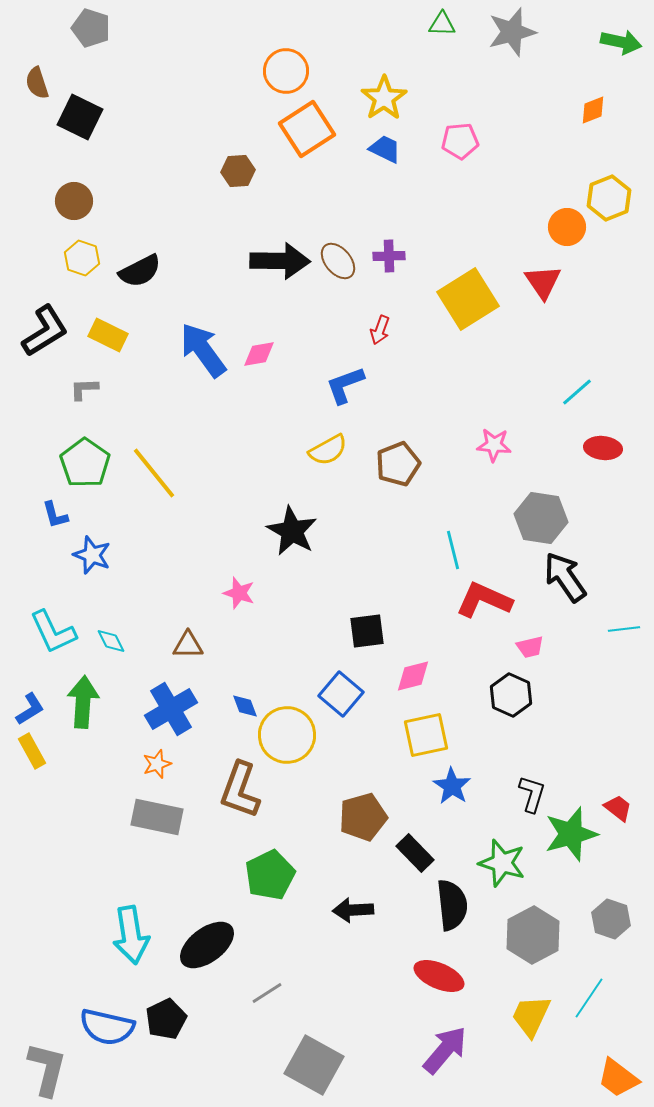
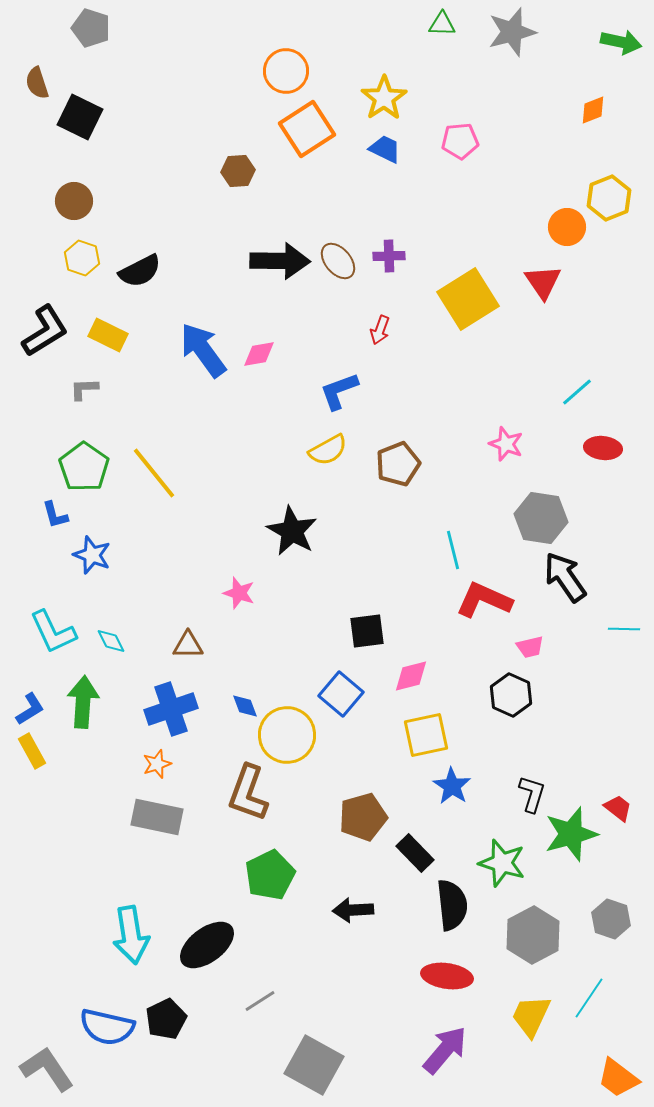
blue L-shape at (345, 385): moved 6 px left, 6 px down
pink star at (494, 445): moved 12 px right, 1 px up; rotated 16 degrees clockwise
green pentagon at (85, 463): moved 1 px left, 4 px down
cyan line at (624, 629): rotated 8 degrees clockwise
pink diamond at (413, 676): moved 2 px left
blue cross at (171, 709): rotated 12 degrees clockwise
brown L-shape at (240, 790): moved 8 px right, 3 px down
red ellipse at (439, 976): moved 8 px right; rotated 15 degrees counterclockwise
gray line at (267, 993): moved 7 px left, 8 px down
gray L-shape at (47, 1069): rotated 48 degrees counterclockwise
